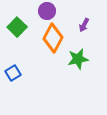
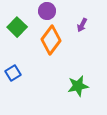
purple arrow: moved 2 px left
orange diamond: moved 2 px left, 2 px down; rotated 8 degrees clockwise
green star: moved 27 px down
